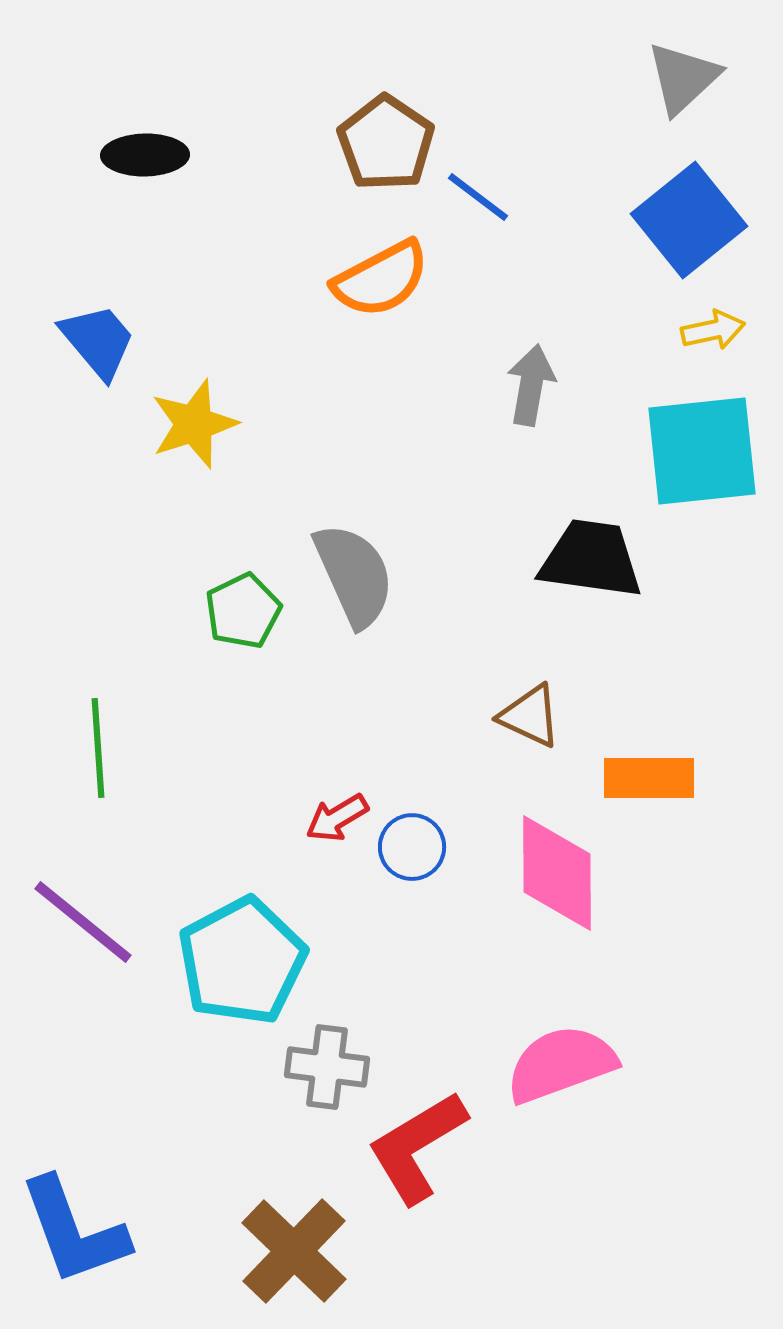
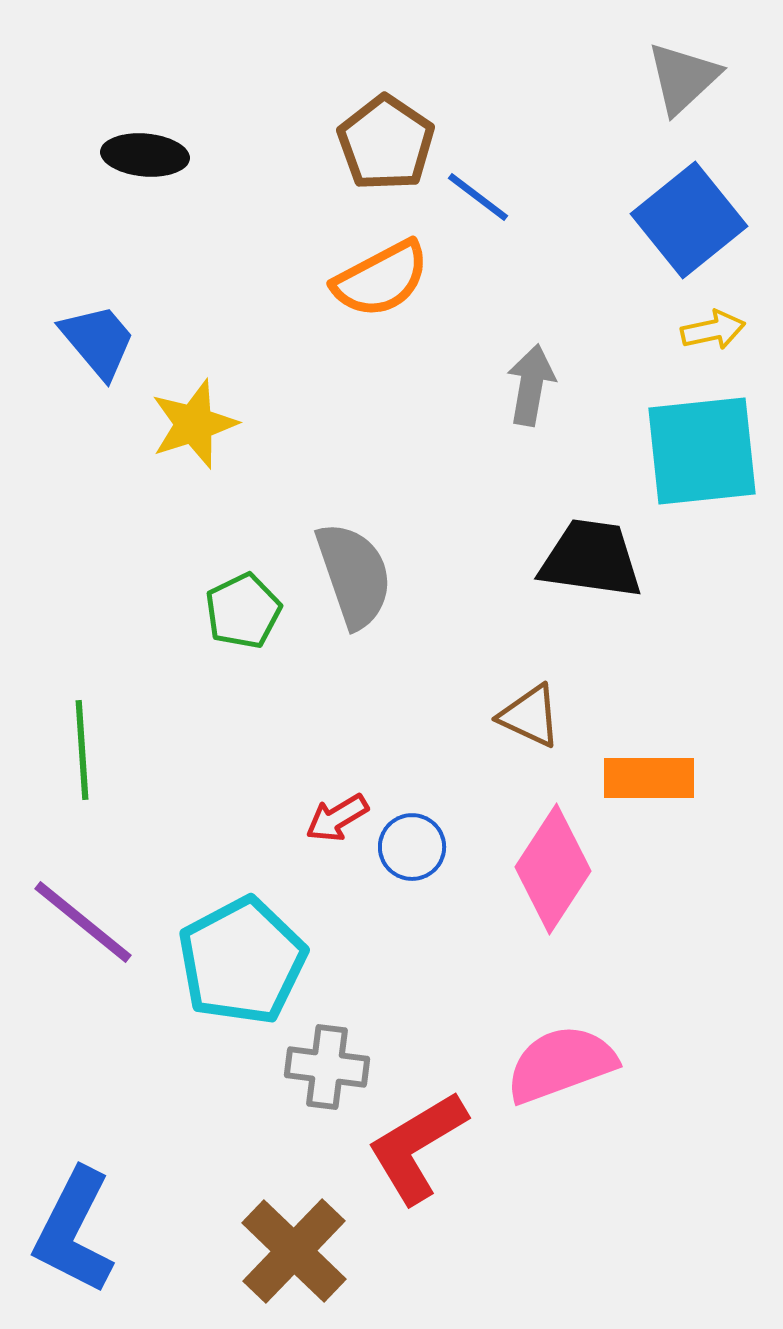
black ellipse: rotated 6 degrees clockwise
gray semicircle: rotated 5 degrees clockwise
green line: moved 16 px left, 2 px down
pink diamond: moved 4 px left, 4 px up; rotated 33 degrees clockwise
blue L-shape: rotated 47 degrees clockwise
